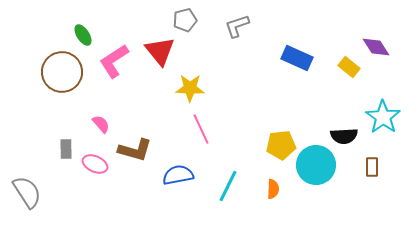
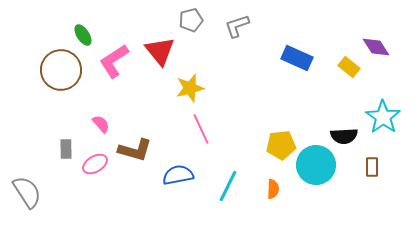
gray pentagon: moved 6 px right
brown circle: moved 1 px left, 2 px up
yellow star: rotated 16 degrees counterclockwise
pink ellipse: rotated 55 degrees counterclockwise
